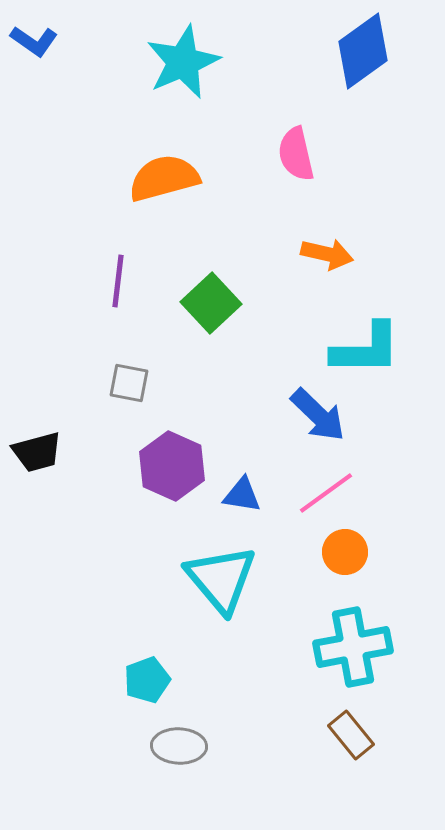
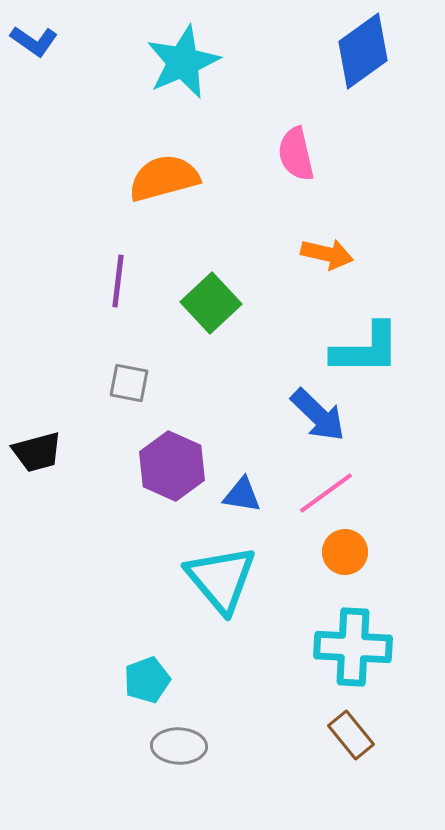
cyan cross: rotated 14 degrees clockwise
